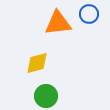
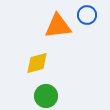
blue circle: moved 2 px left, 1 px down
orange triangle: moved 3 px down
